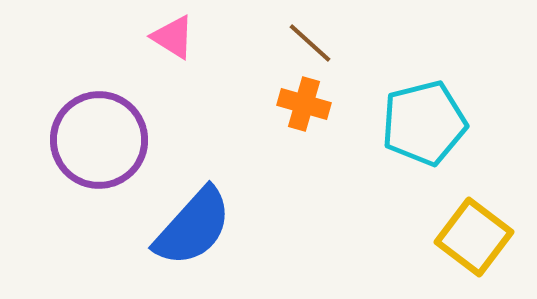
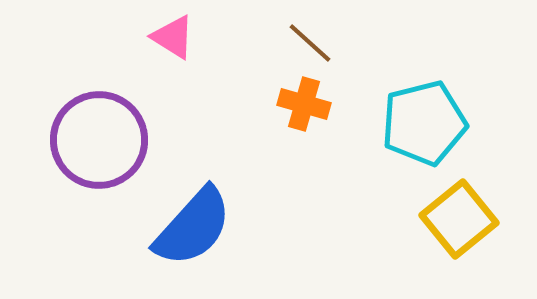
yellow square: moved 15 px left, 18 px up; rotated 14 degrees clockwise
